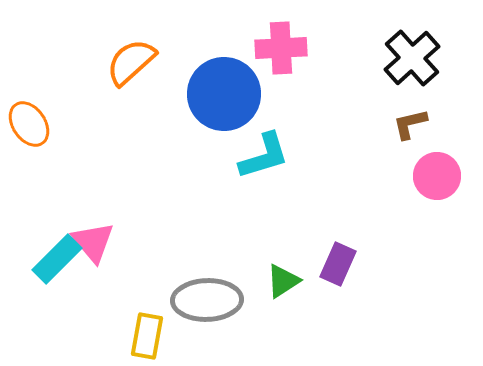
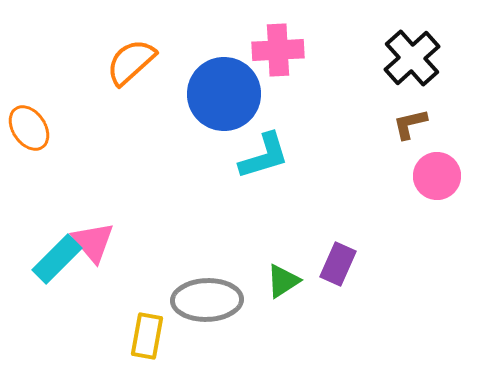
pink cross: moved 3 px left, 2 px down
orange ellipse: moved 4 px down
